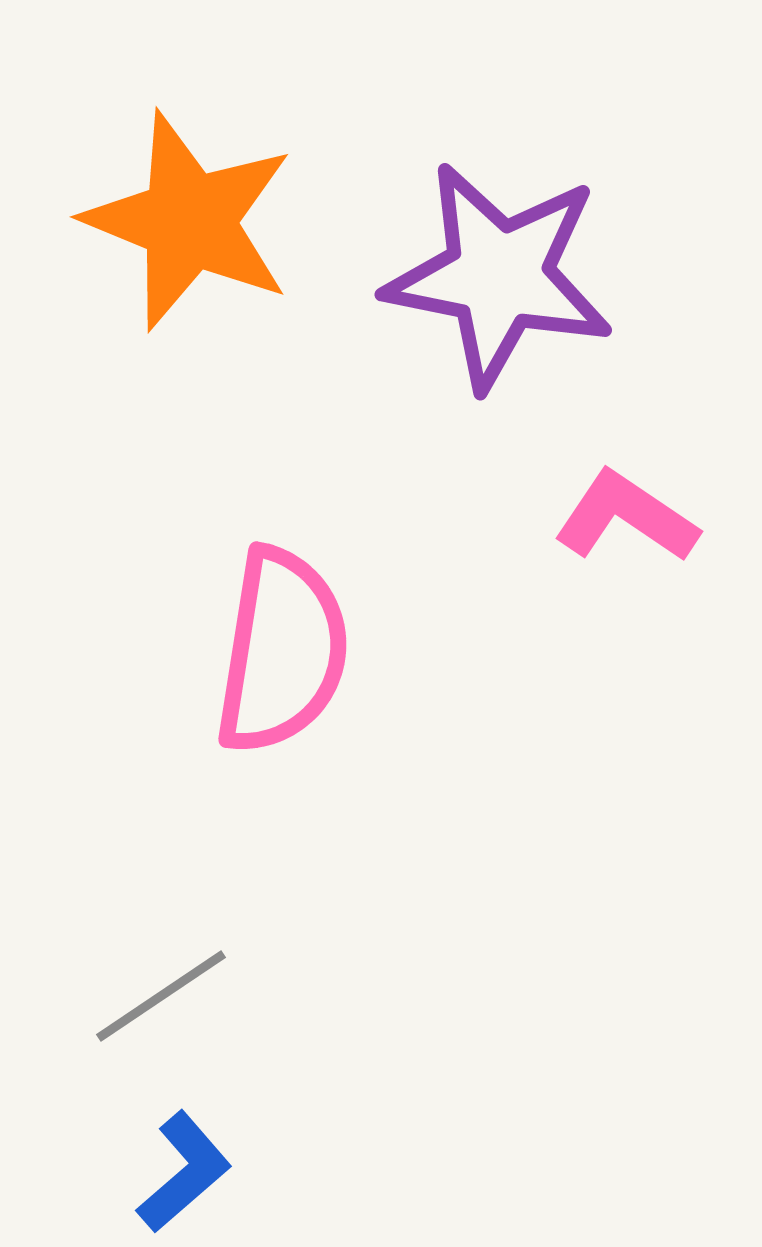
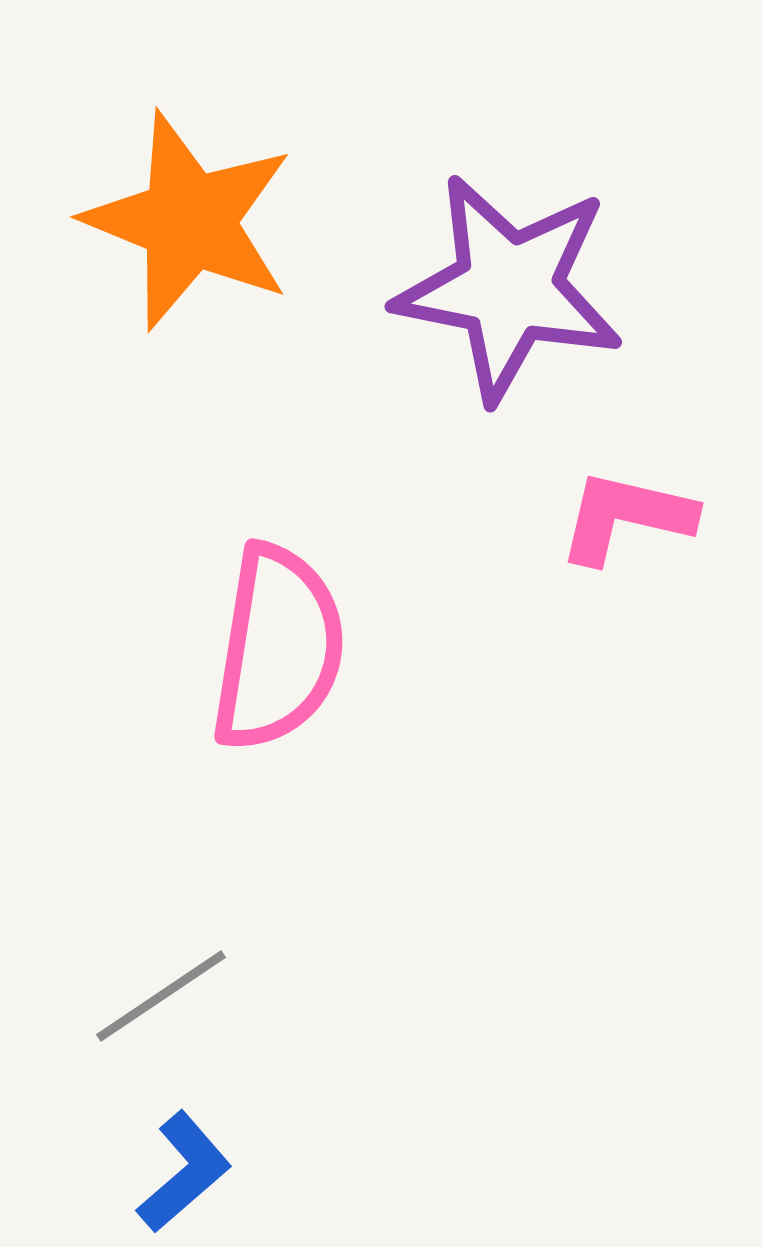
purple star: moved 10 px right, 12 px down
pink L-shape: rotated 21 degrees counterclockwise
pink semicircle: moved 4 px left, 3 px up
